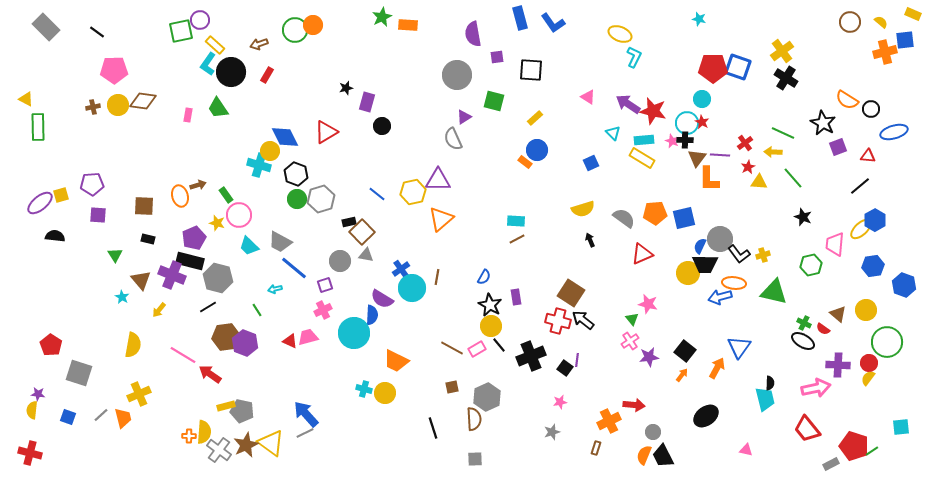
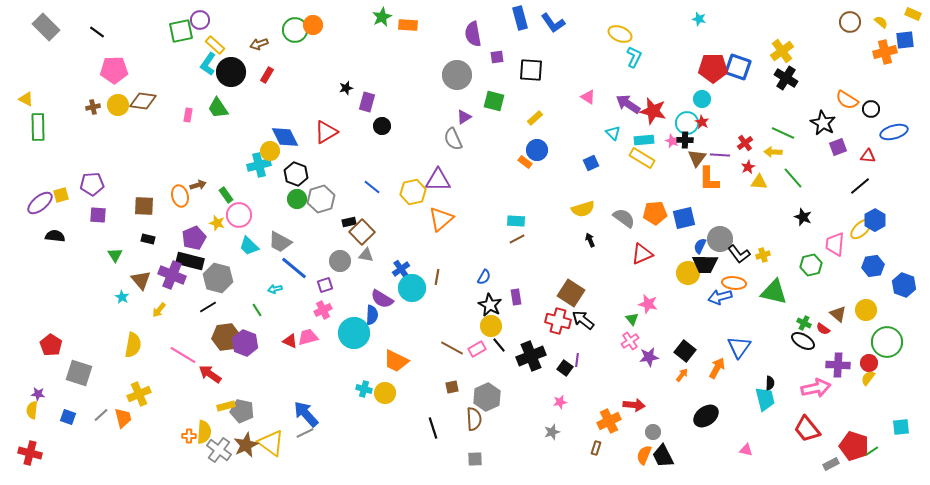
cyan cross at (259, 165): rotated 30 degrees counterclockwise
blue line at (377, 194): moved 5 px left, 7 px up
